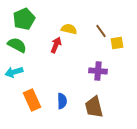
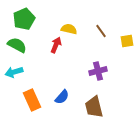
yellow square: moved 10 px right, 2 px up
purple cross: rotated 18 degrees counterclockwise
blue semicircle: moved 4 px up; rotated 42 degrees clockwise
